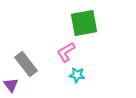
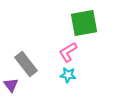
pink L-shape: moved 2 px right
cyan star: moved 9 px left
